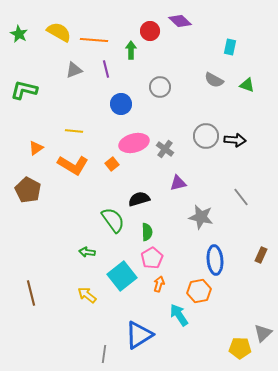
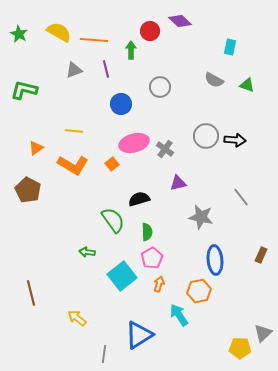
yellow arrow at (87, 295): moved 10 px left, 23 px down
